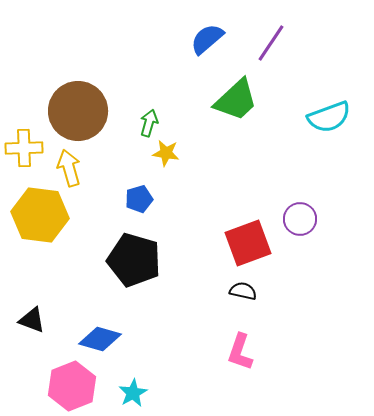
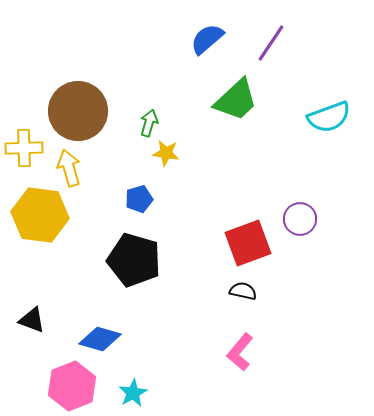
pink L-shape: rotated 21 degrees clockwise
